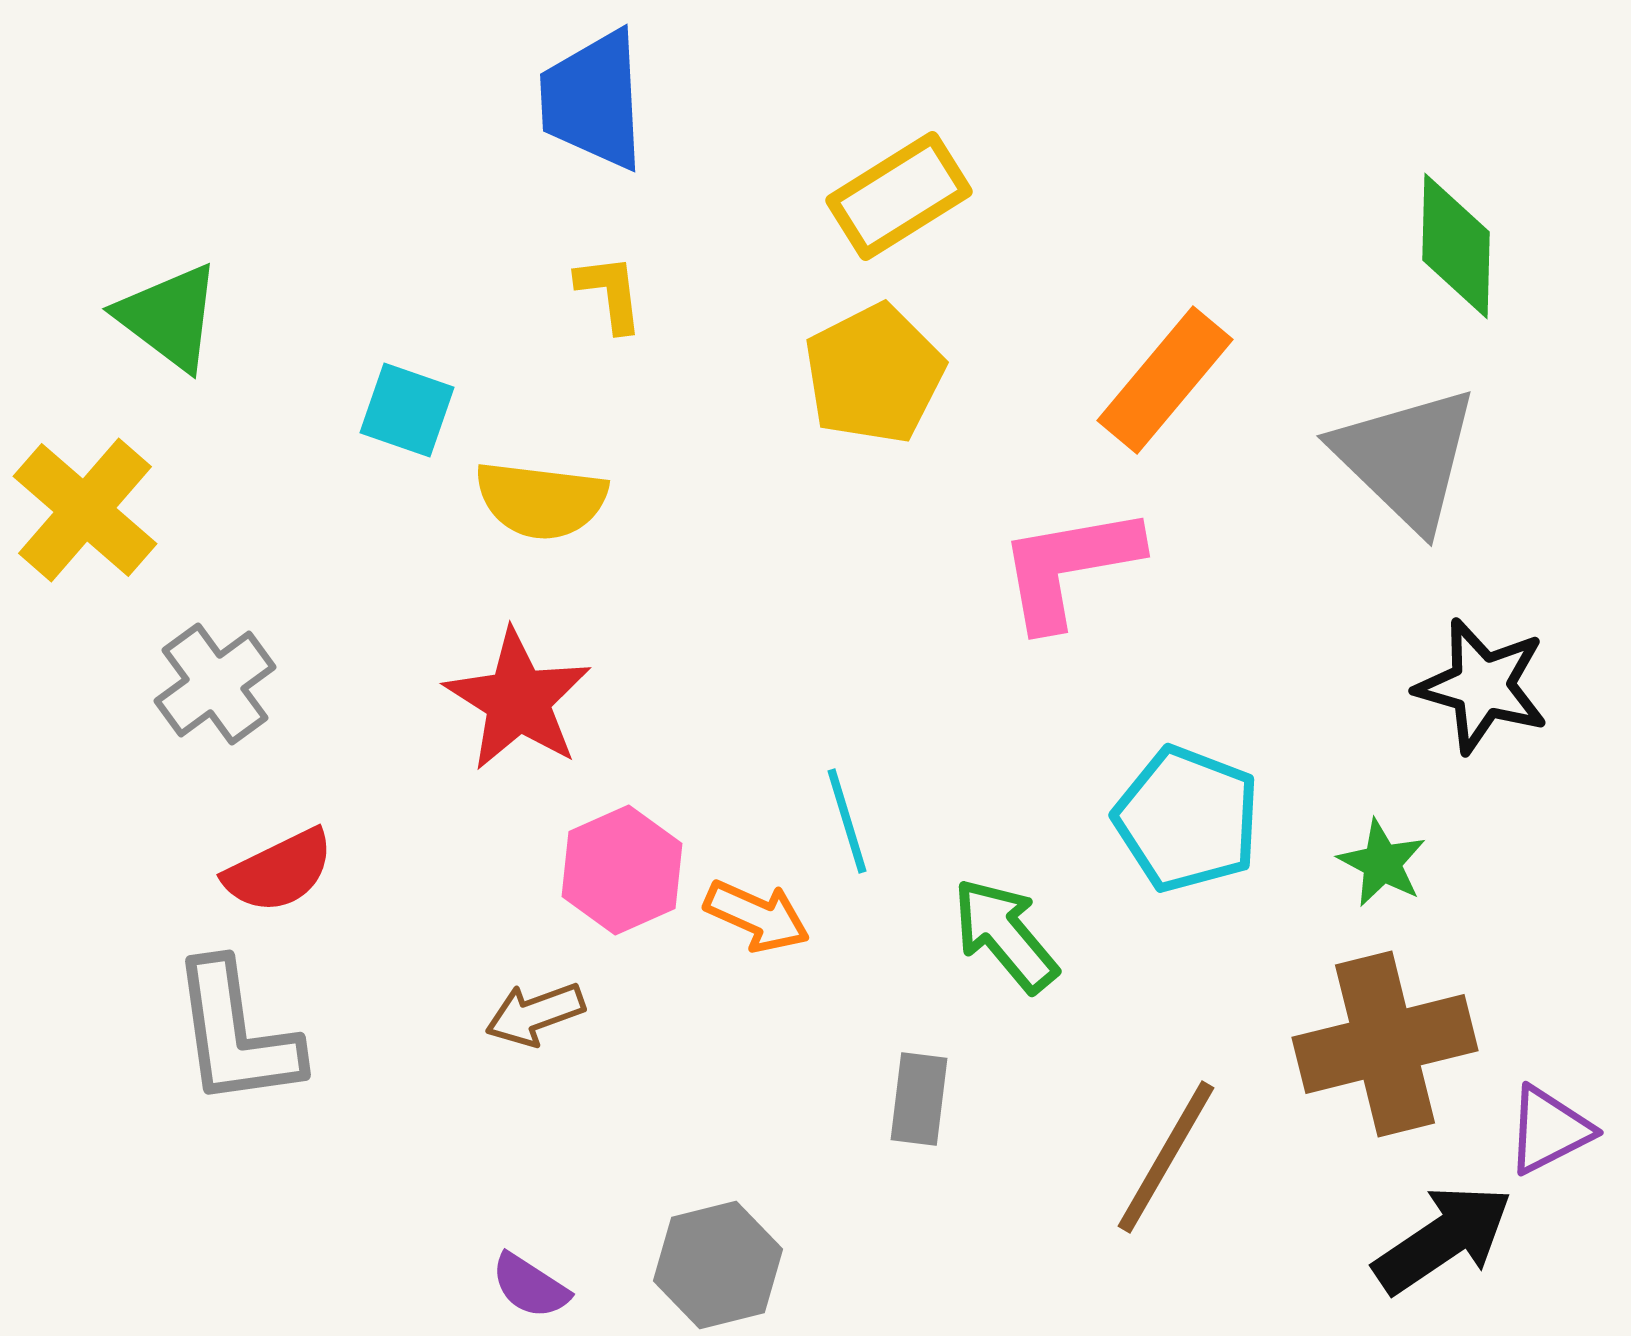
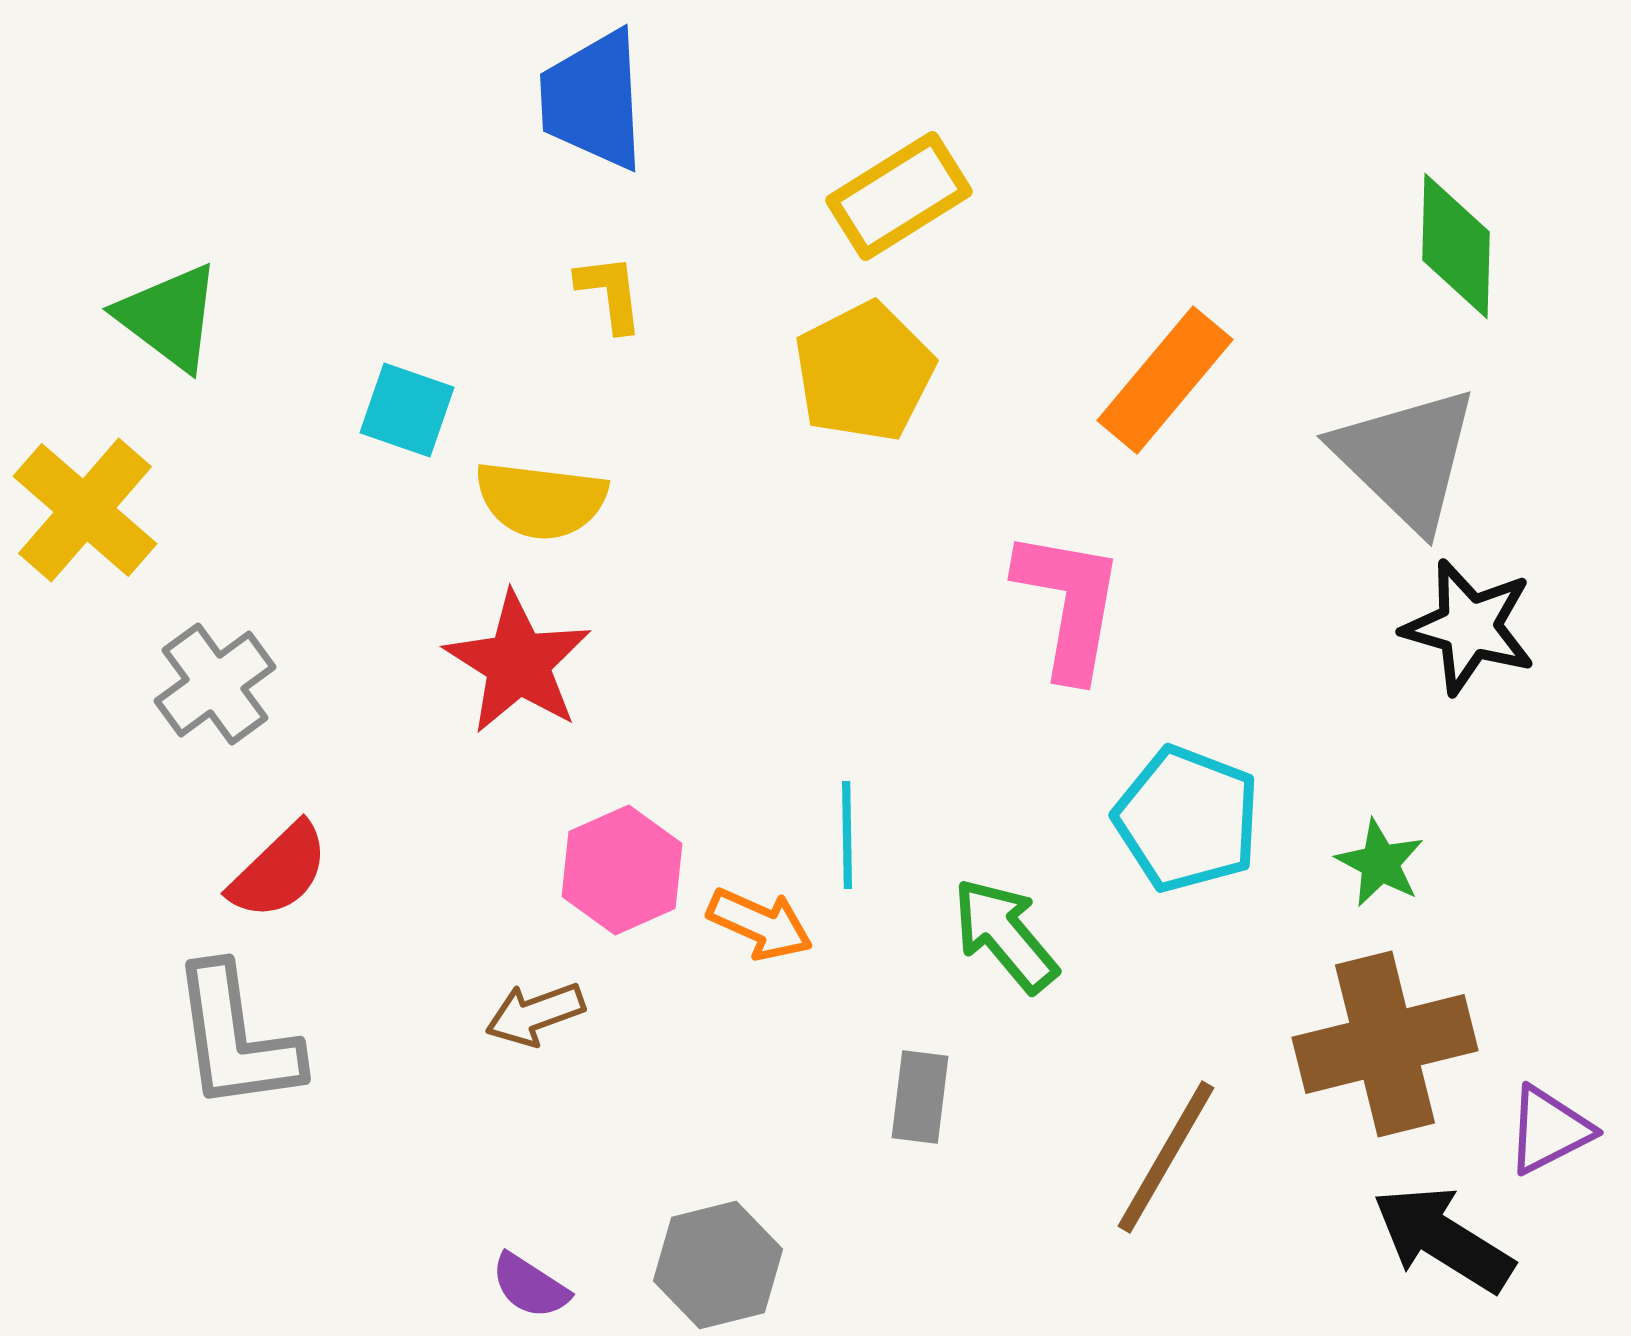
yellow pentagon: moved 10 px left, 2 px up
pink L-shape: moved 37 px down; rotated 110 degrees clockwise
black star: moved 13 px left, 59 px up
red star: moved 37 px up
cyan line: moved 14 px down; rotated 16 degrees clockwise
green star: moved 2 px left
red semicircle: rotated 18 degrees counterclockwise
orange arrow: moved 3 px right, 8 px down
gray L-shape: moved 4 px down
gray rectangle: moved 1 px right, 2 px up
black arrow: rotated 114 degrees counterclockwise
